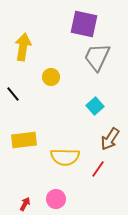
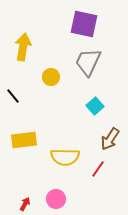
gray trapezoid: moved 9 px left, 5 px down
black line: moved 2 px down
